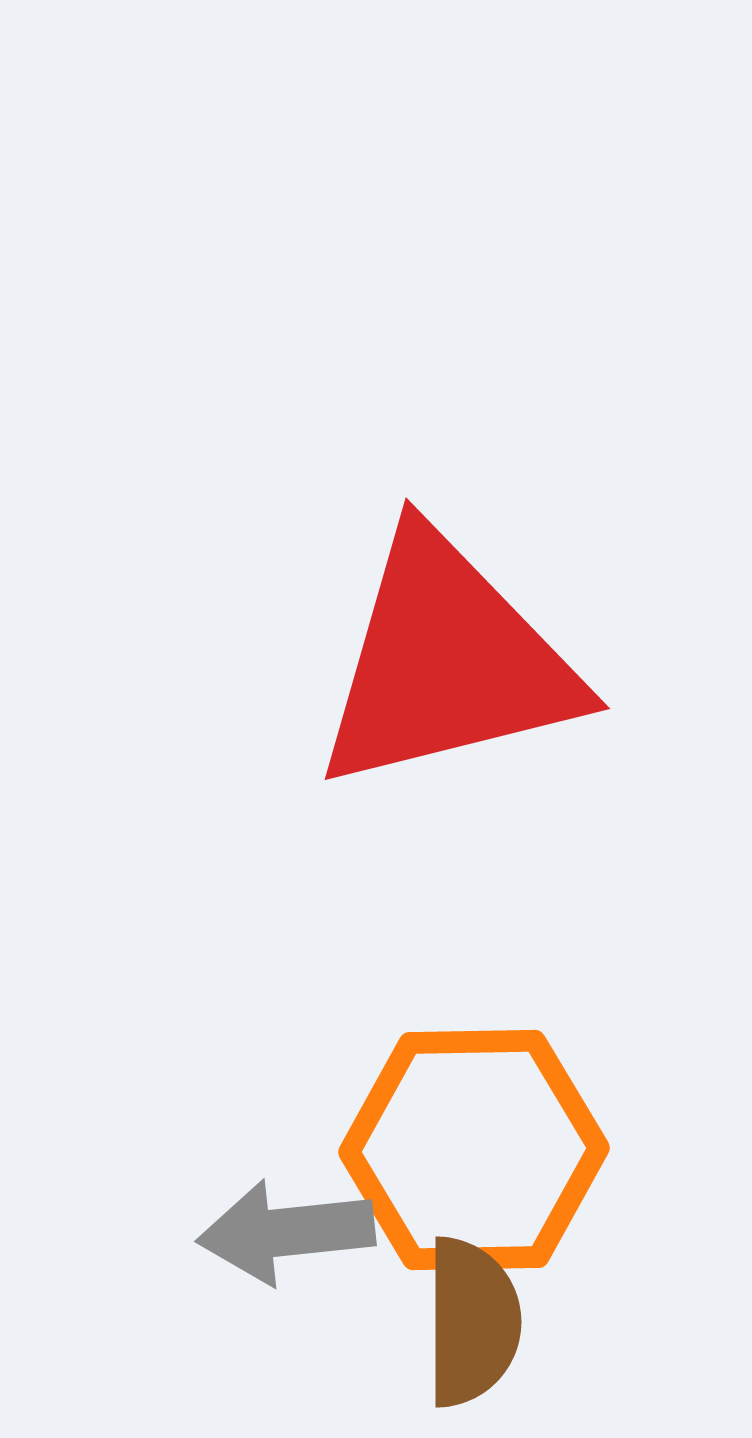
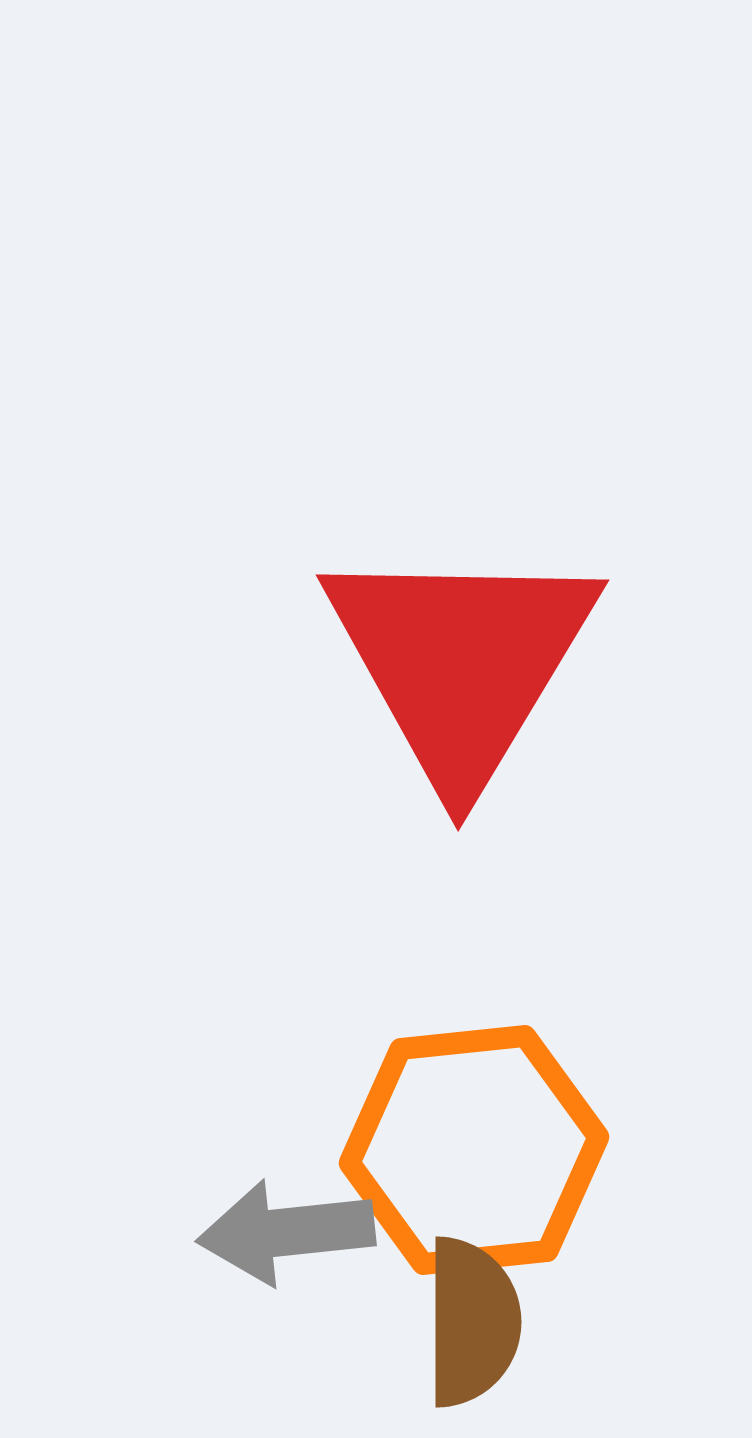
red triangle: moved 14 px right; rotated 45 degrees counterclockwise
orange hexagon: rotated 5 degrees counterclockwise
